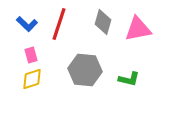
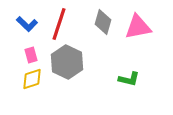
pink triangle: moved 2 px up
gray hexagon: moved 18 px left, 8 px up; rotated 20 degrees clockwise
